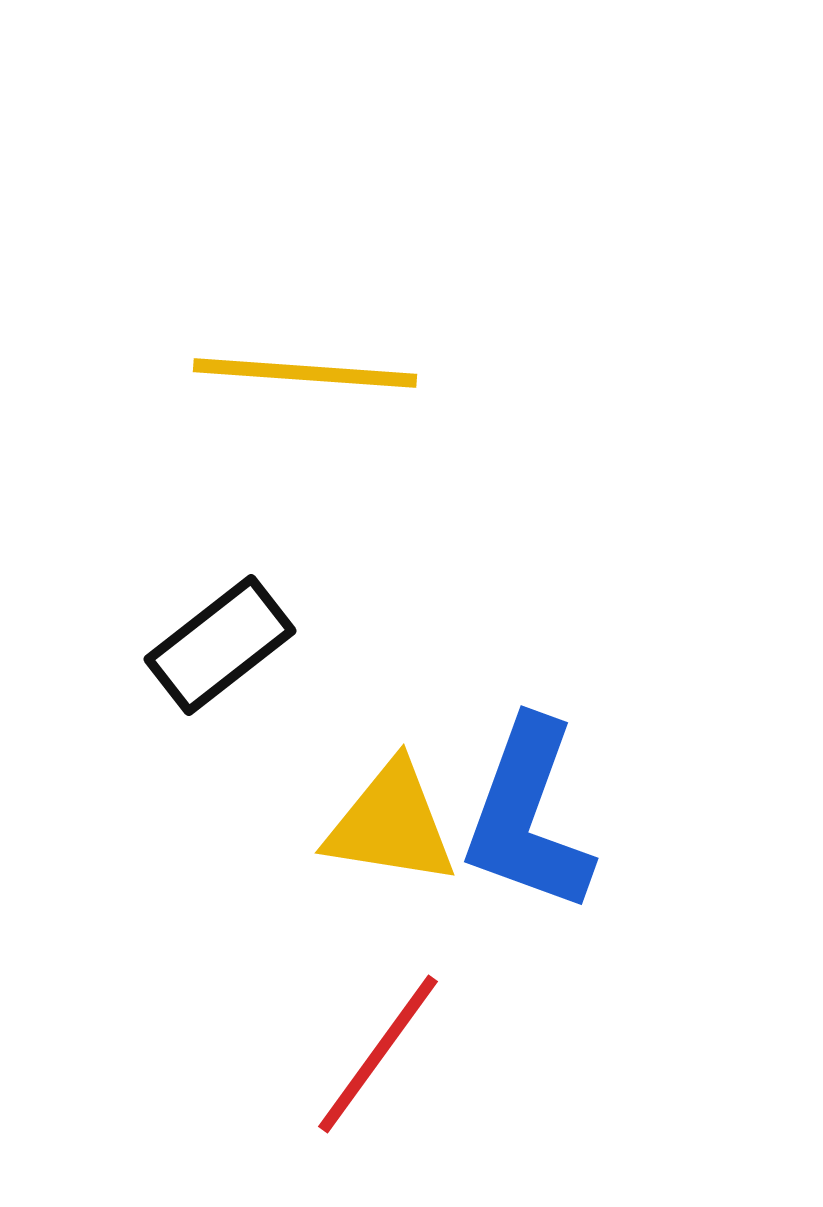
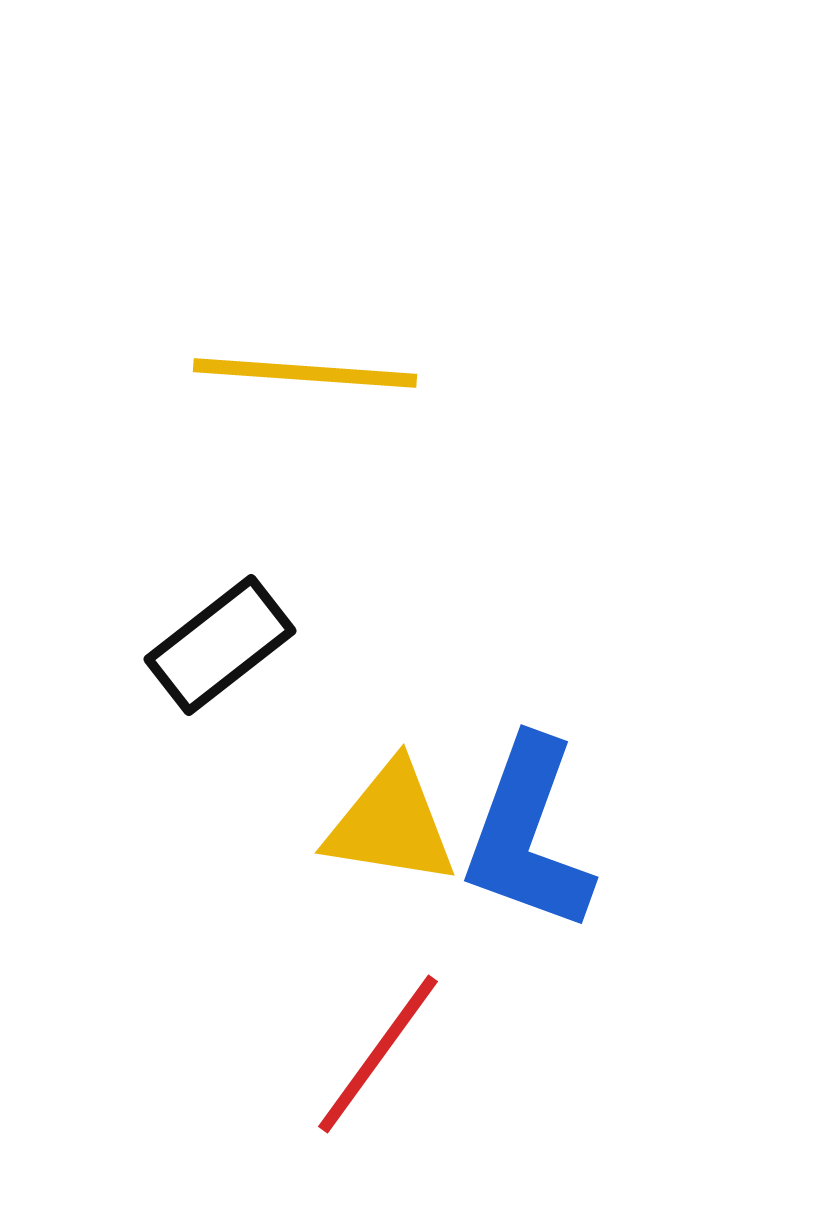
blue L-shape: moved 19 px down
